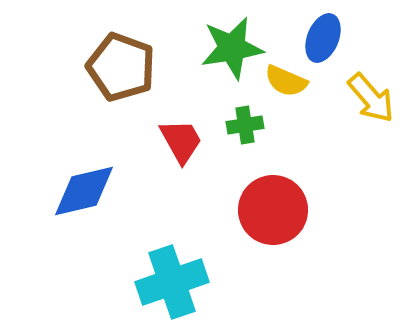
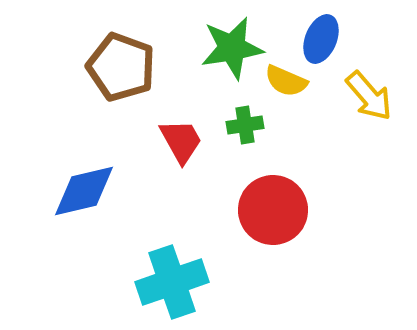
blue ellipse: moved 2 px left, 1 px down
yellow arrow: moved 2 px left, 2 px up
